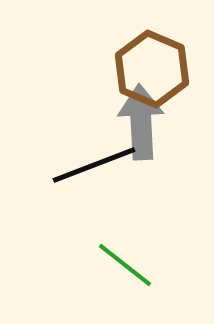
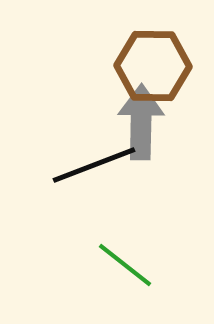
brown hexagon: moved 1 px right, 3 px up; rotated 22 degrees counterclockwise
gray arrow: rotated 4 degrees clockwise
